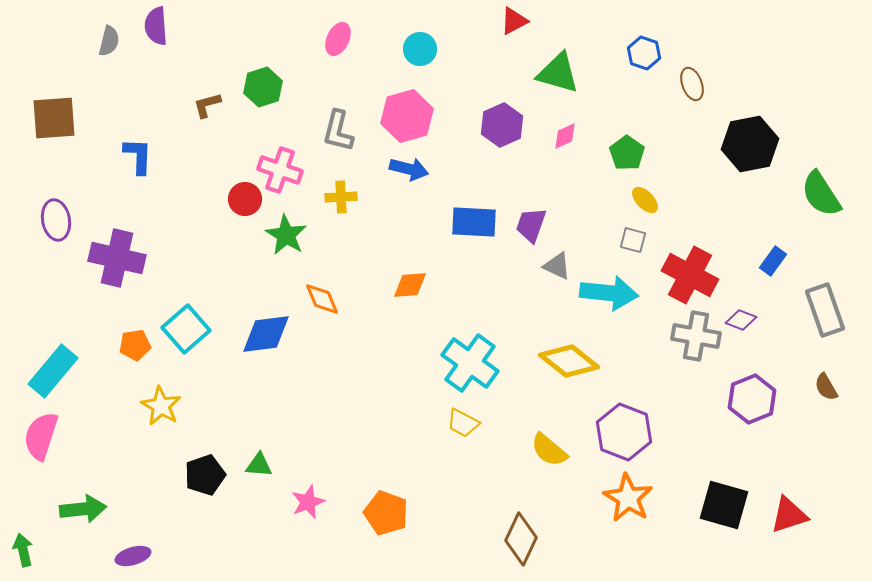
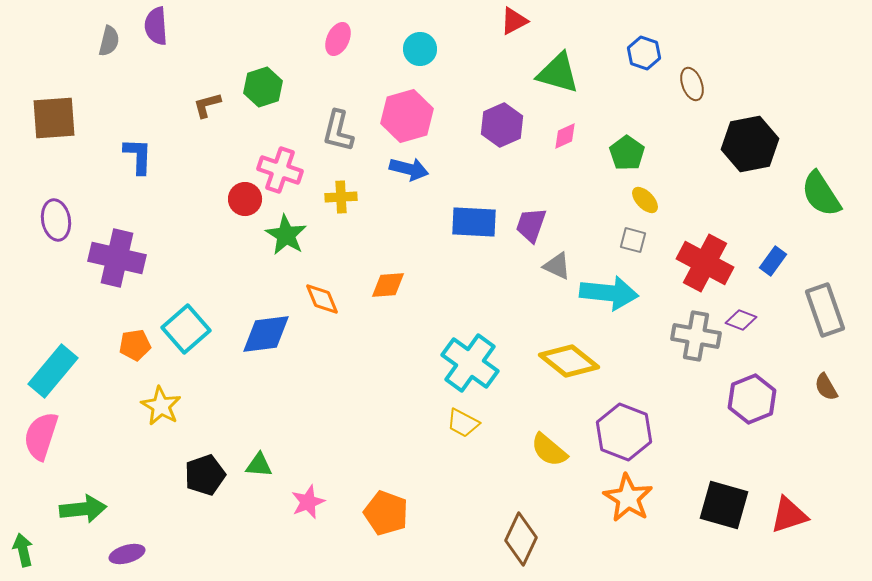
red cross at (690, 275): moved 15 px right, 12 px up
orange diamond at (410, 285): moved 22 px left
purple ellipse at (133, 556): moved 6 px left, 2 px up
